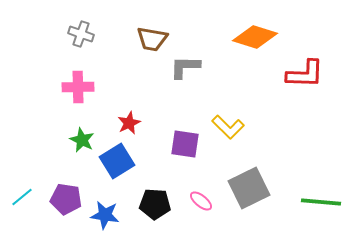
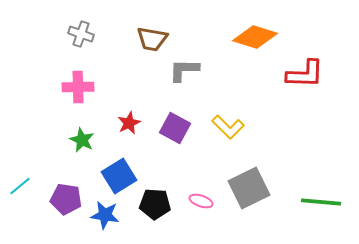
gray L-shape: moved 1 px left, 3 px down
purple square: moved 10 px left, 16 px up; rotated 20 degrees clockwise
blue square: moved 2 px right, 15 px down
cyan line: moved 2 px left, 11 px up
pink ellipse: rotated 20 degrees counterclockwise
